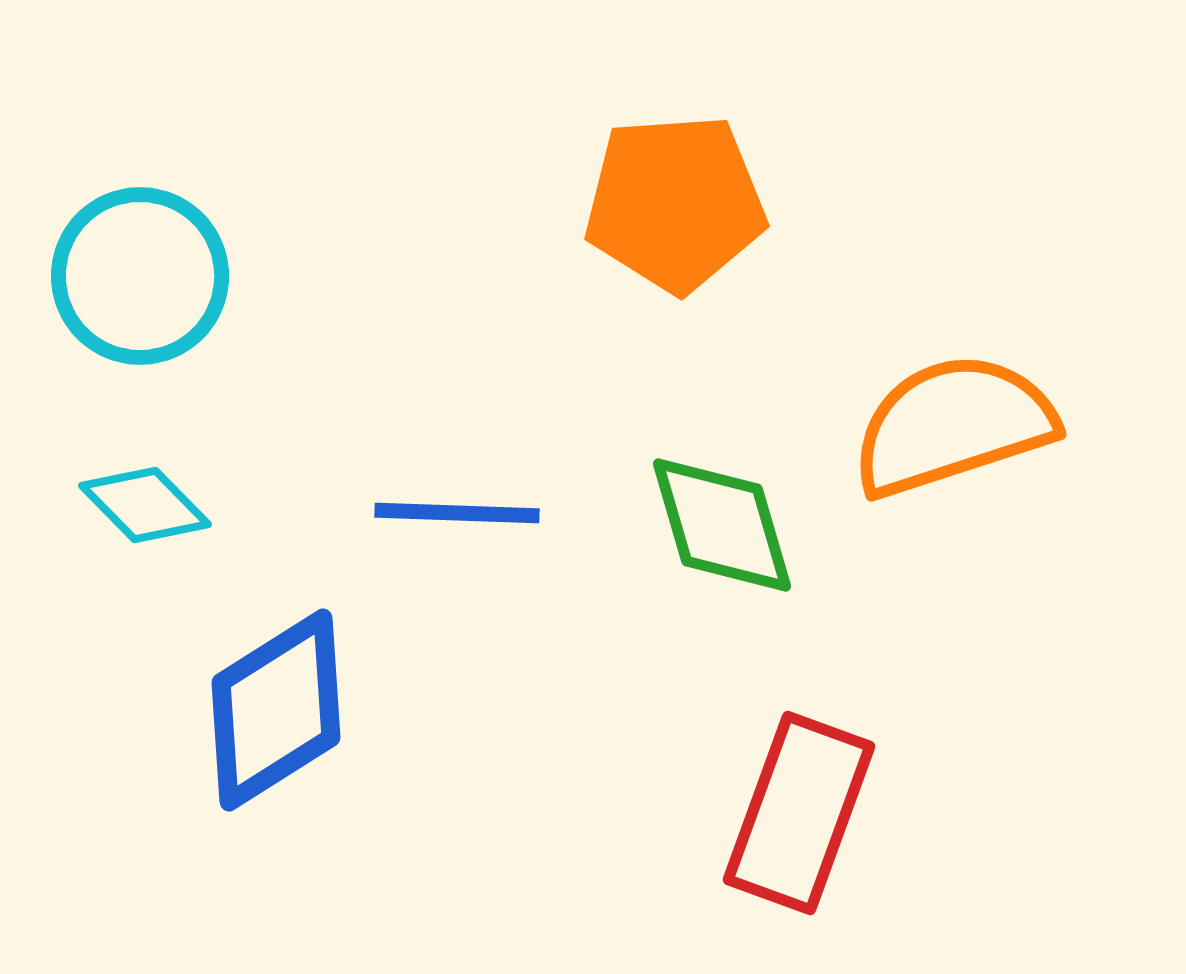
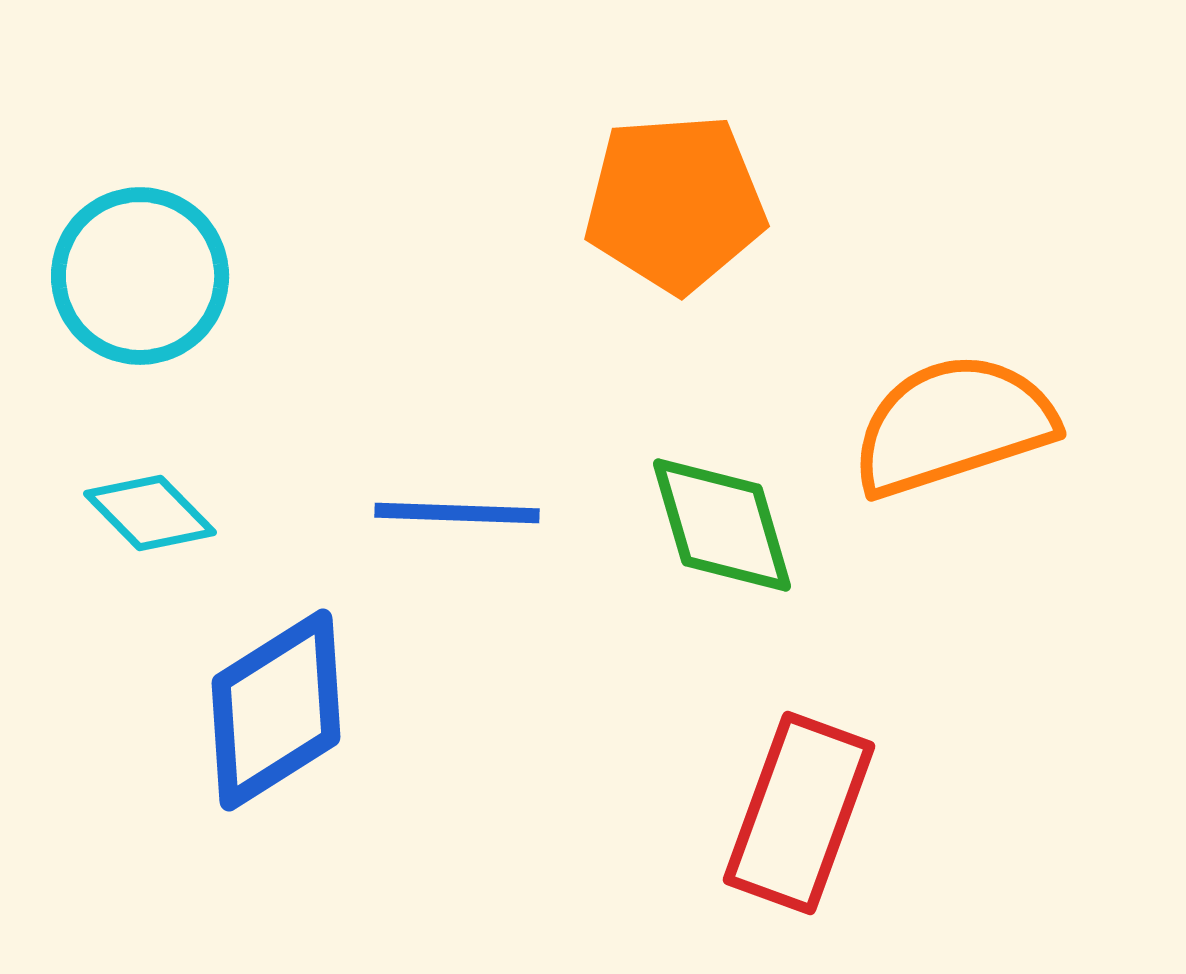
cyan diamond: moved 5 px right, 8 px down
